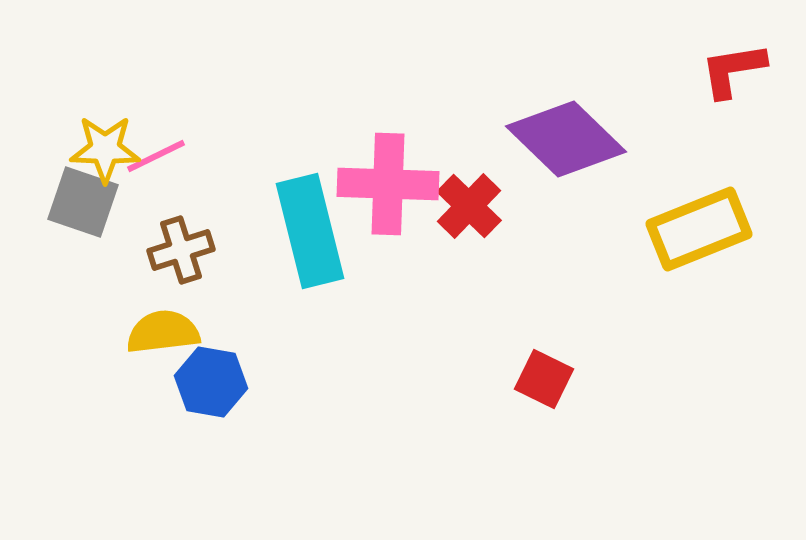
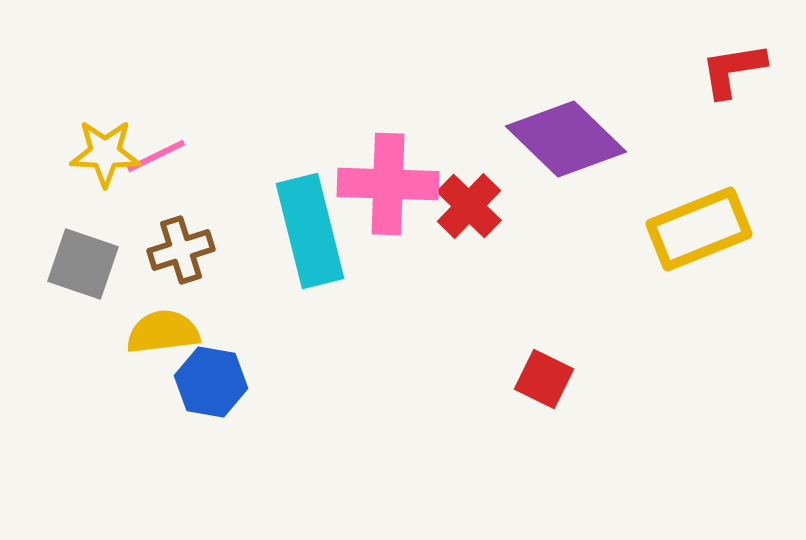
yellow star: moved 4 px down
gray square: moved 62 px down
